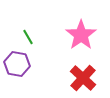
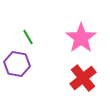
pink star: moved 3 px down
red cross: rotated 8 degrees clockwise
